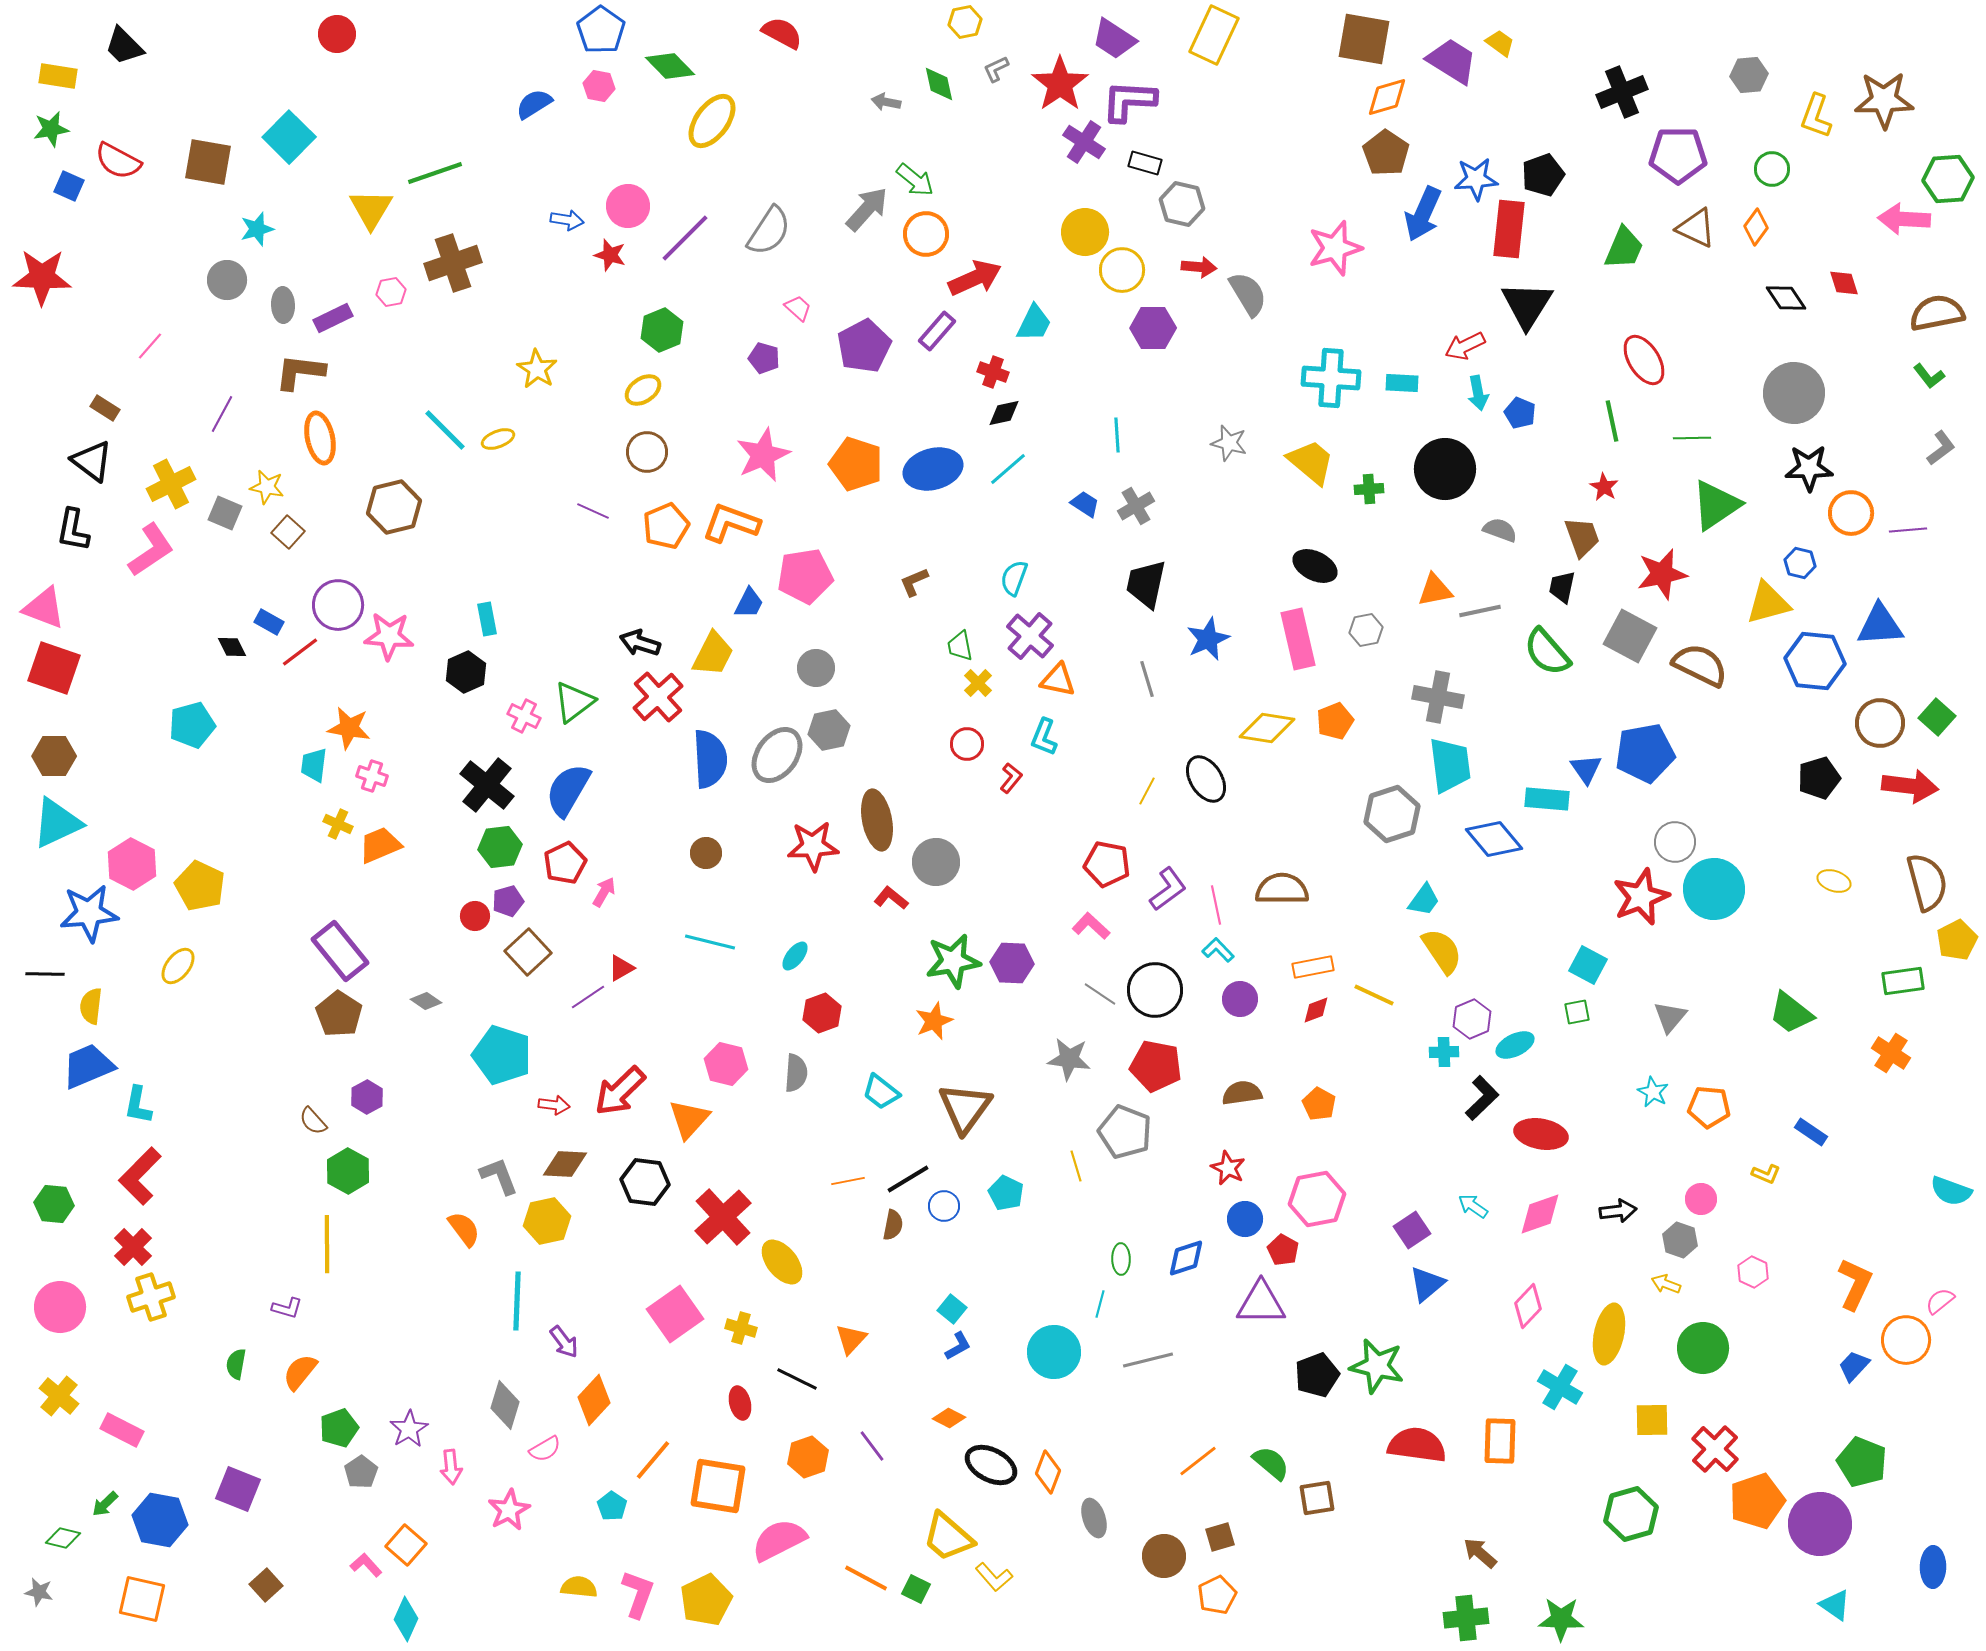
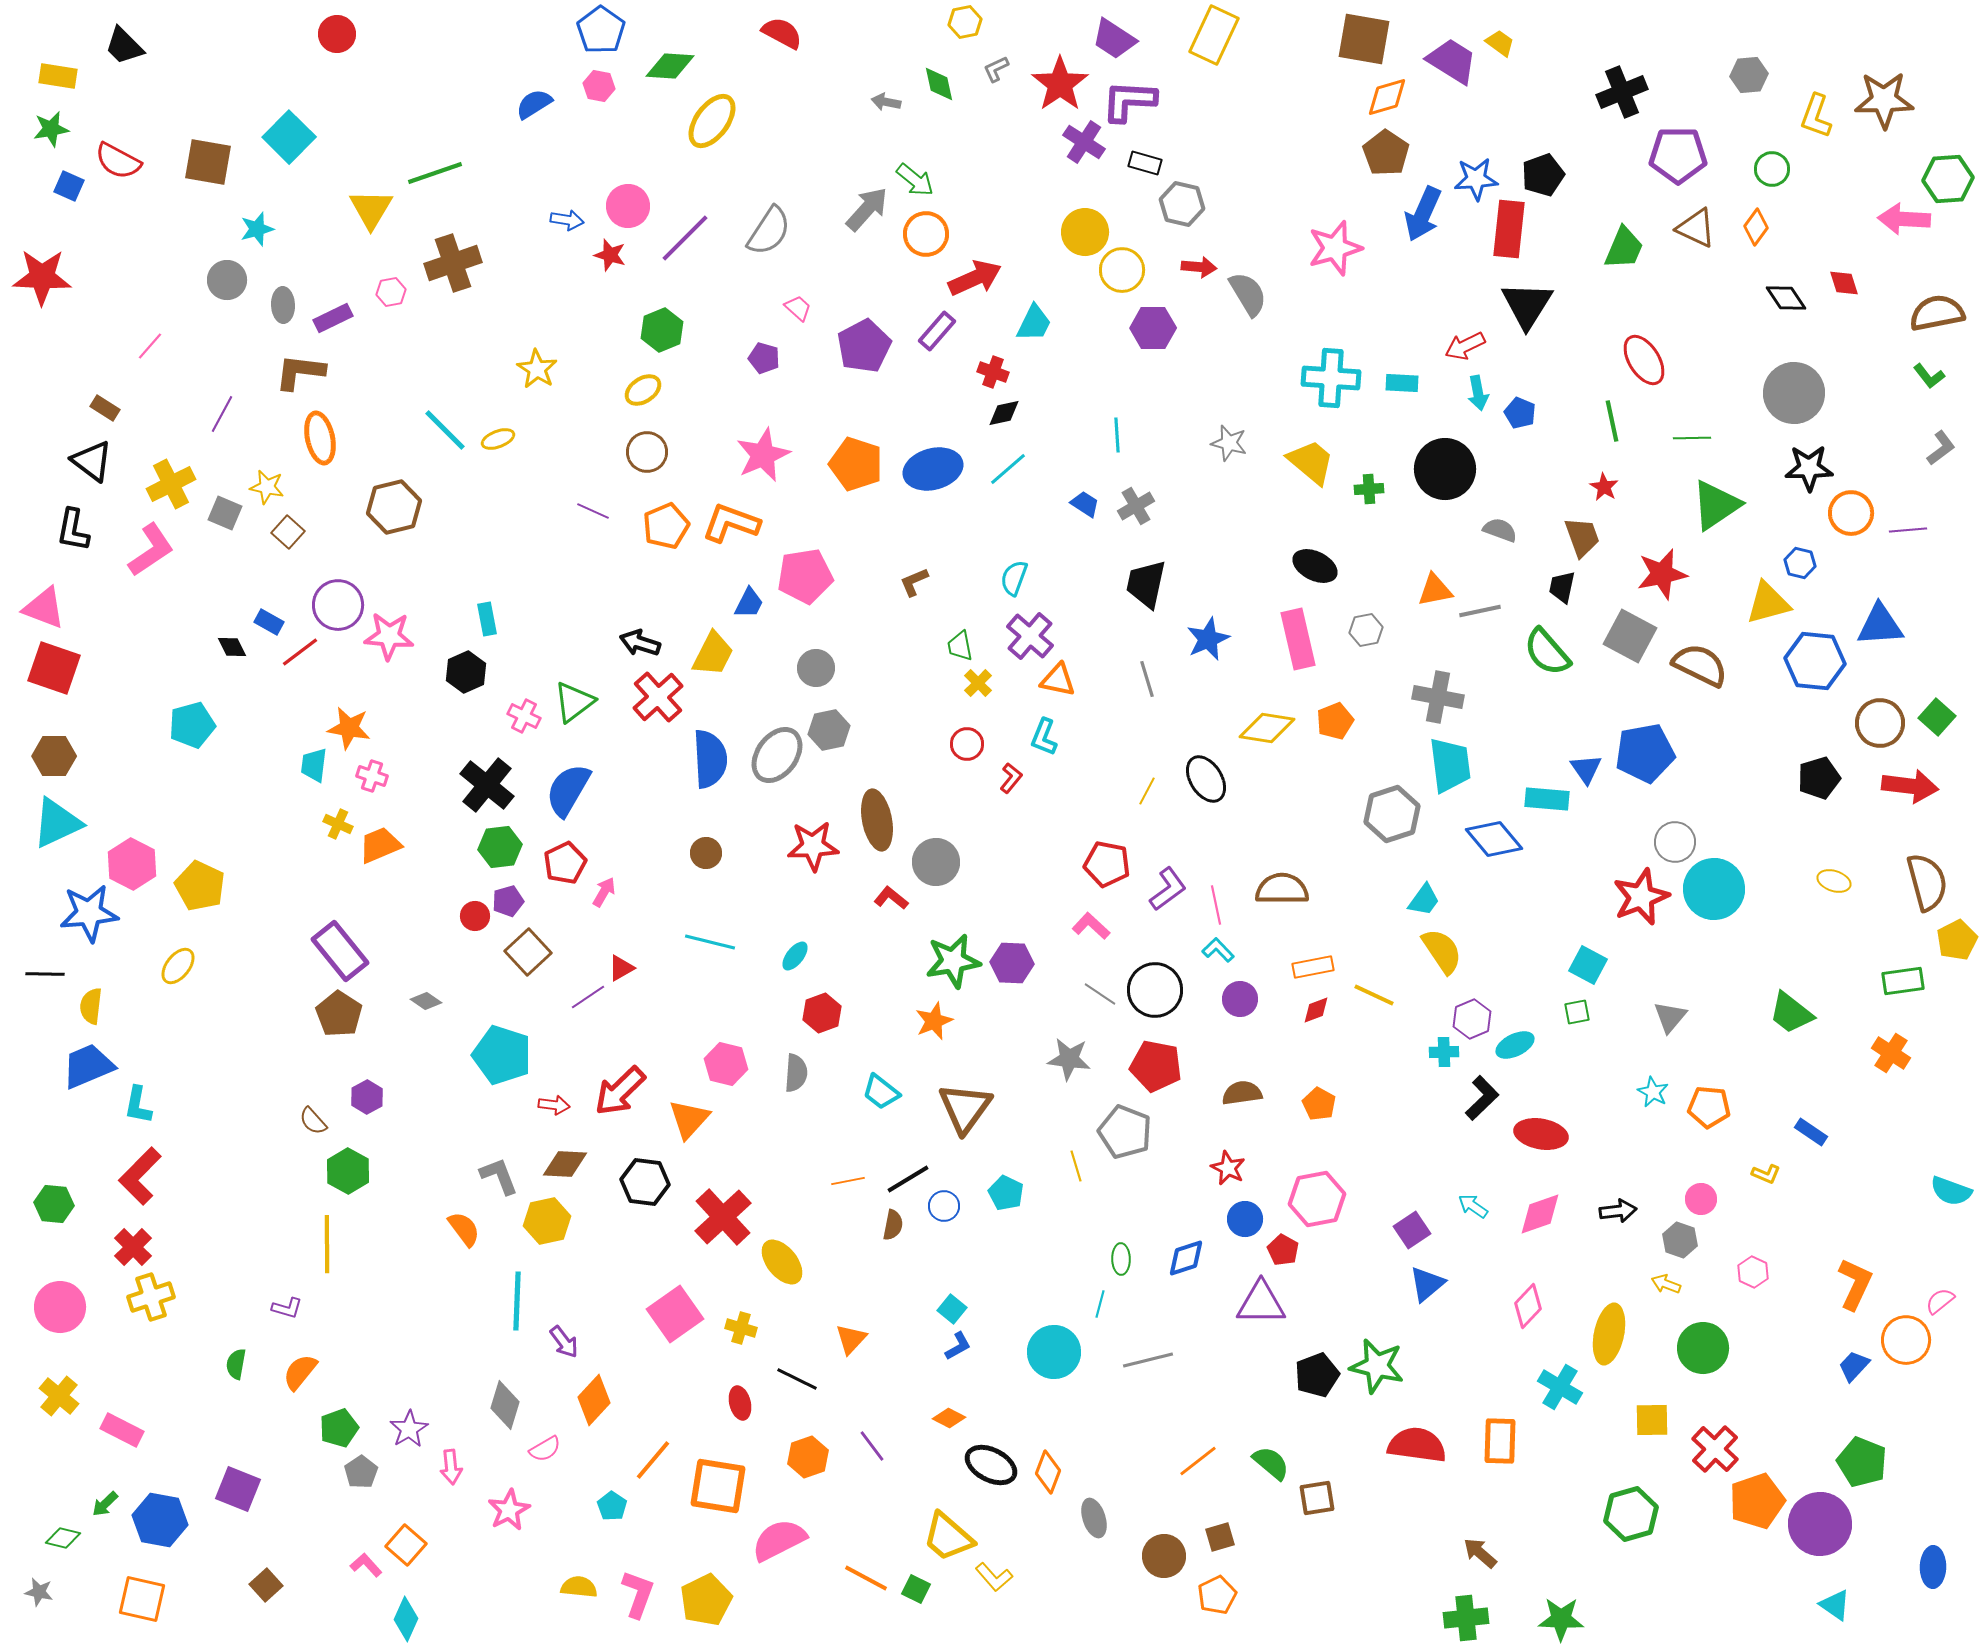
green diamond at (670, 66): rotated 42 degrees counterclockwise
